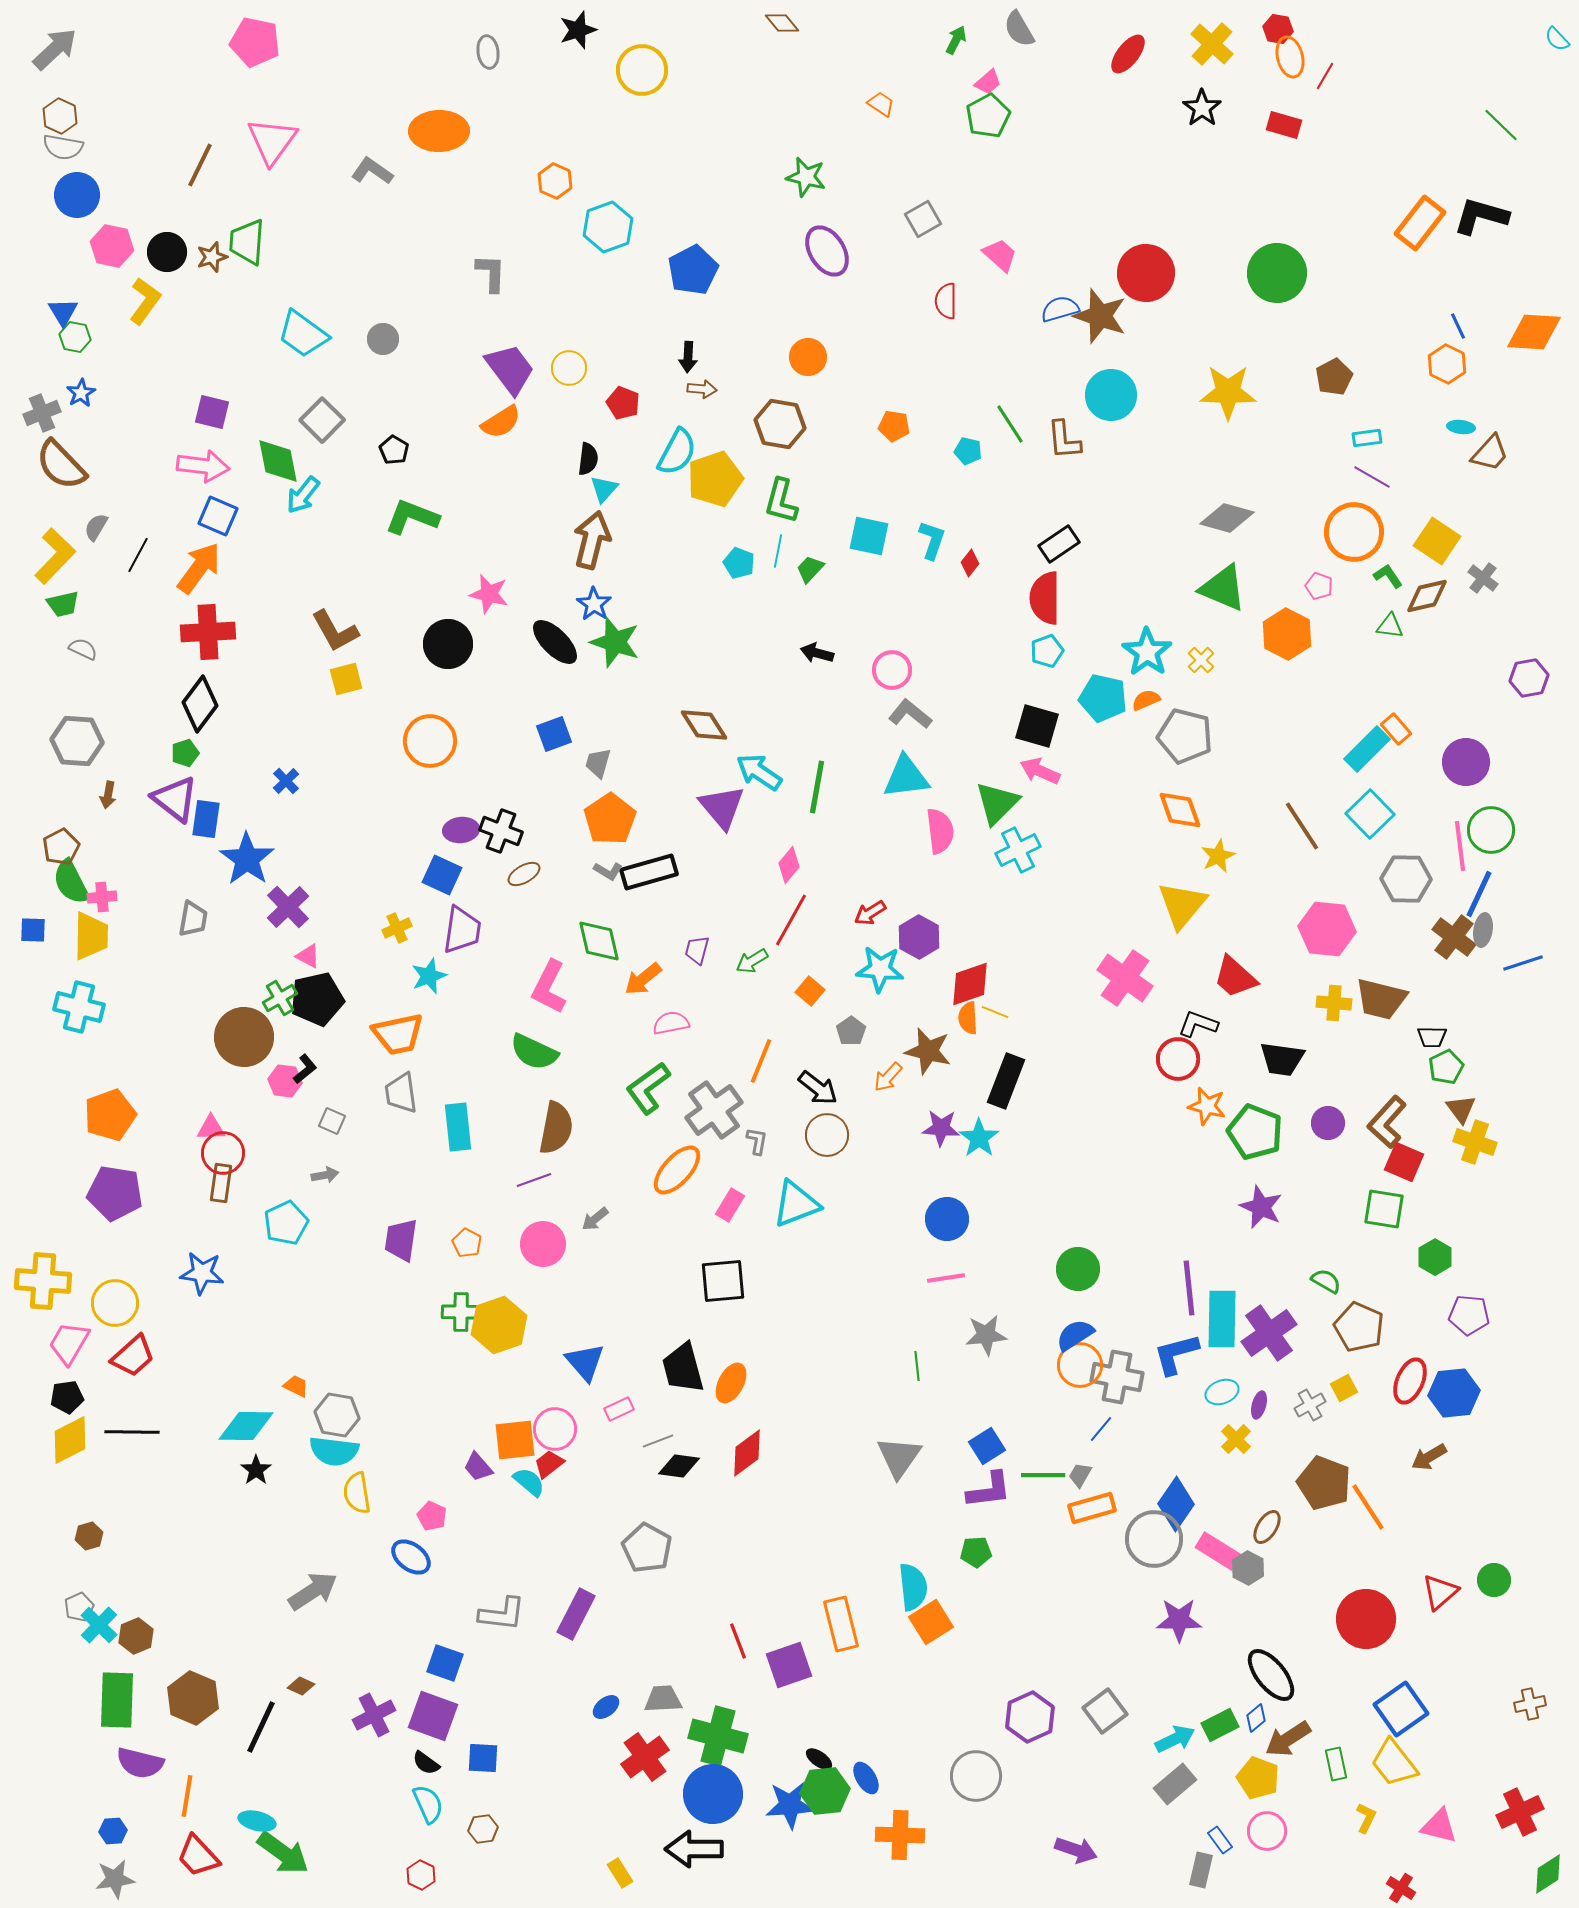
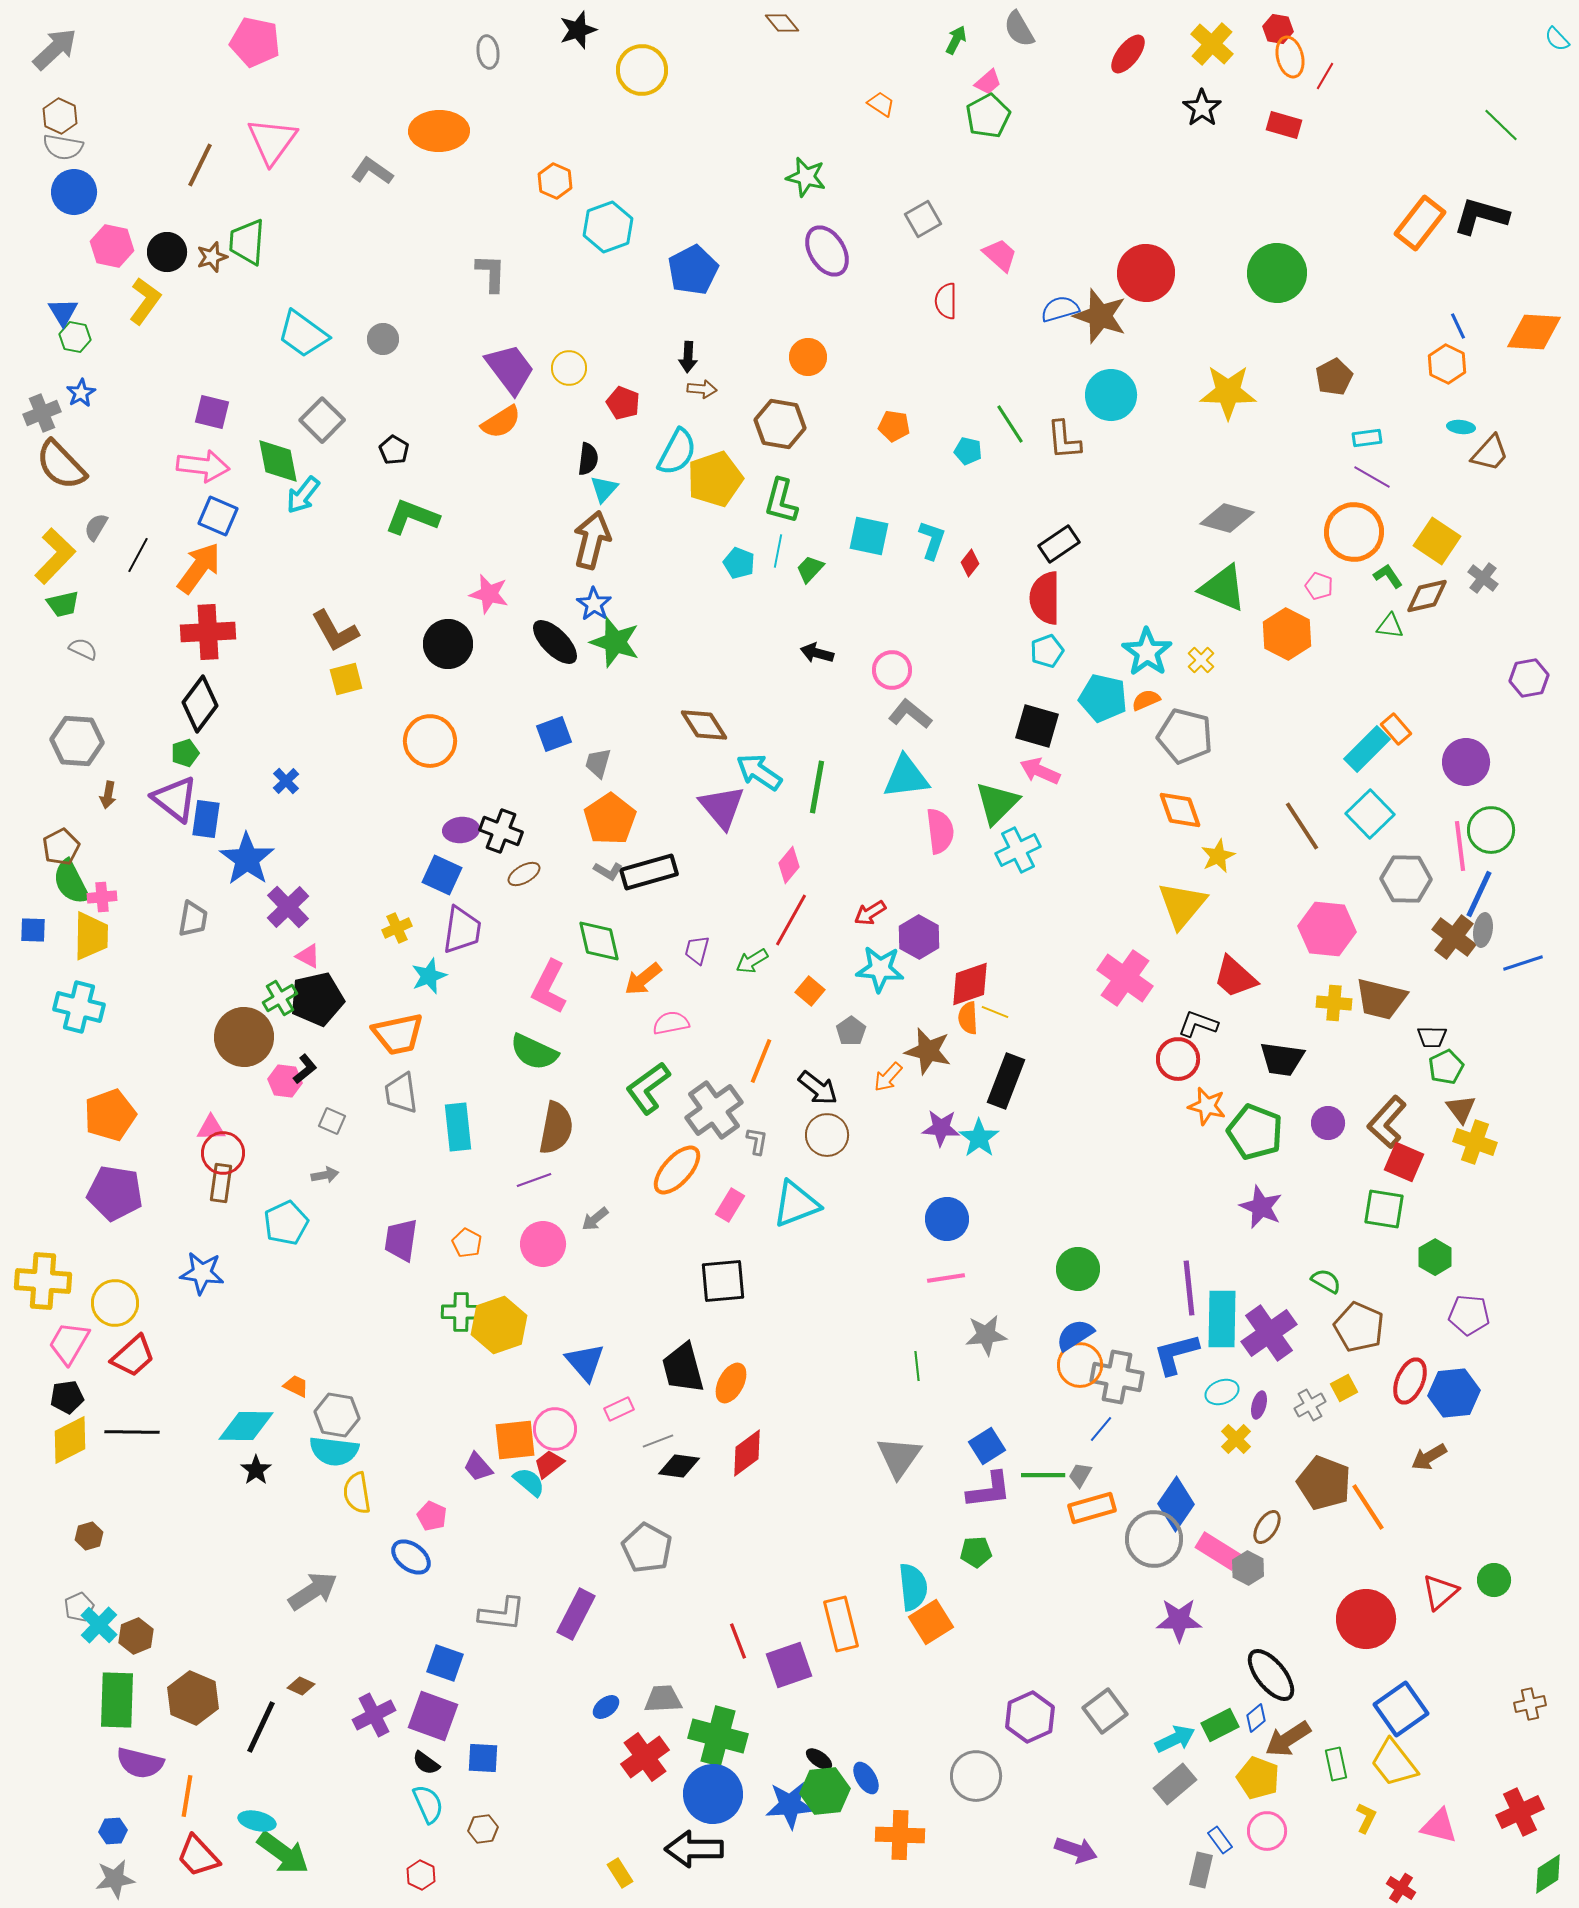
blue circle at (77, 195): moved 3 px left, 3 px up
